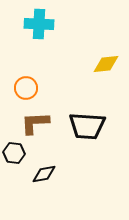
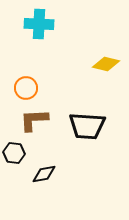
yellow diamond: rotated 20 degrees clockwise
brown L-shape: moved 1 px left, 3 px up
